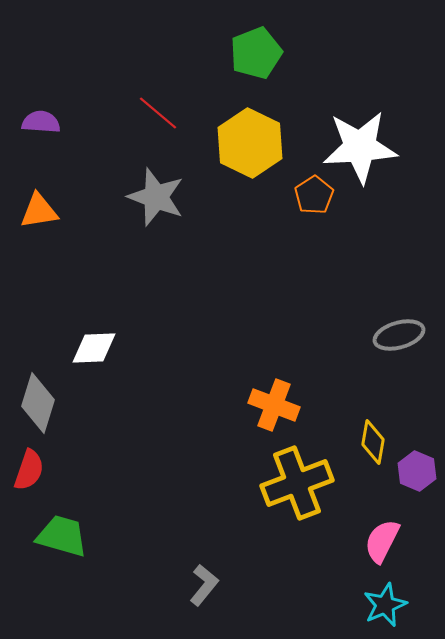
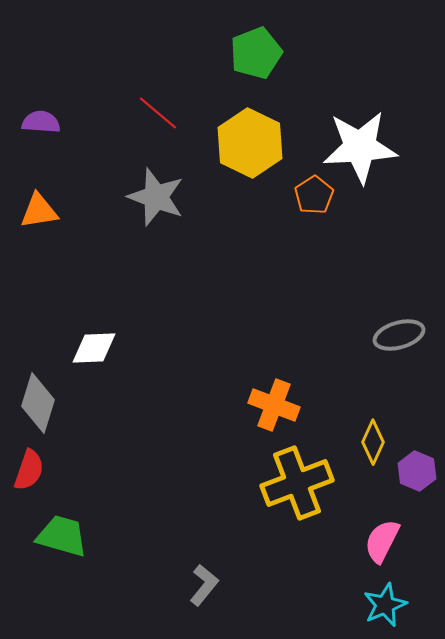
yellow diamond: rotated 15 degrees clockwise
